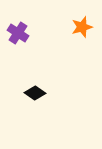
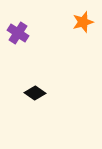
orange star: moved 1 px right, 5 px up
